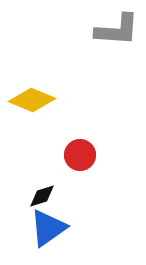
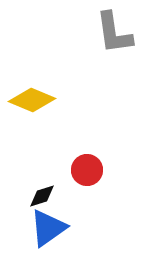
gray L-shape: moved 3 px left, 3 px down; rotated 78 degrees clockwise
red circle: moved 7 px right, 15 px down
